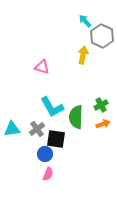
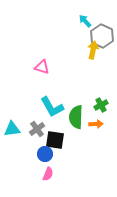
yellow arrow: moved 10 px right, 5 px up
orange arrow: moved 7 px left; rotated 16 degrees clockwise
black square: moved 1 px left, 1 px down
